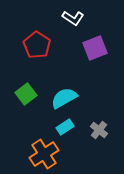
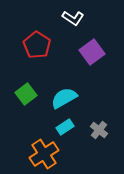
purple square: moved 3 px left, 4 px down; rotated 15 degrees counterclockwise
